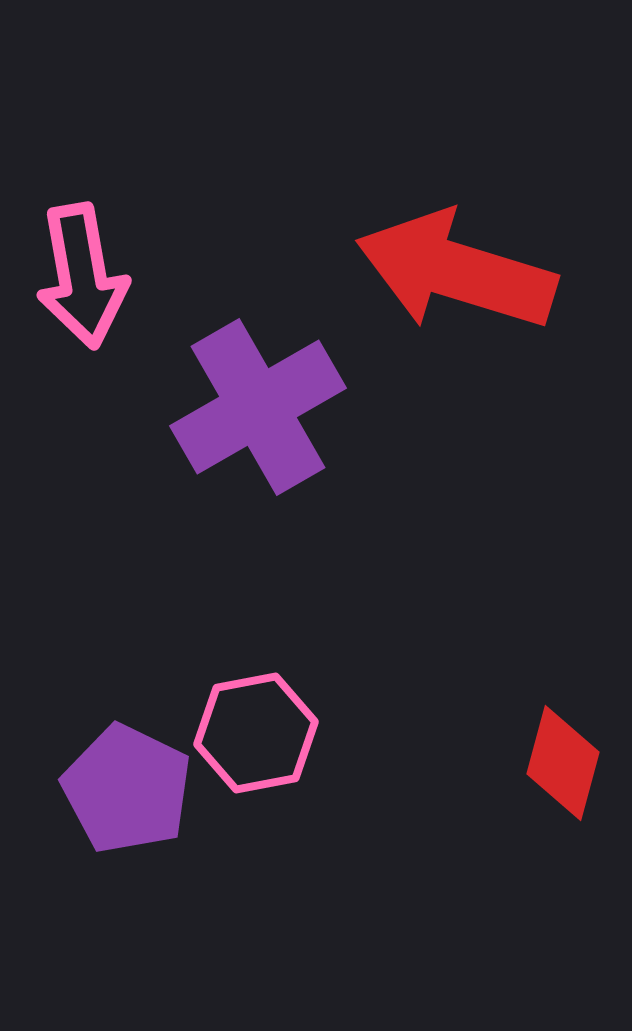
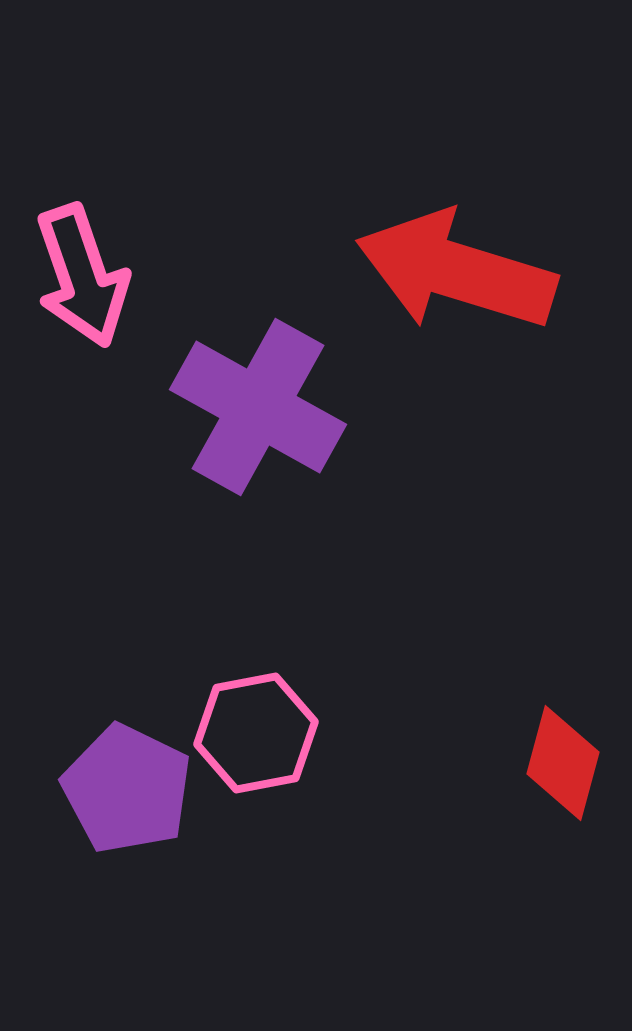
pink arrow: rotated 9 degrees counterclockwise
purple cross: rotated 31 degrees counterclockwise
